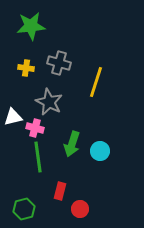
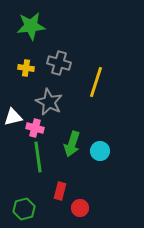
red circle: moved 1 px up
